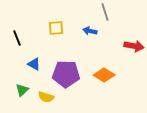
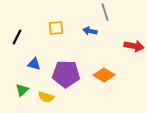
black line: moved 1 px up; rotated 49 degrees clockwise
blue triangle: rotated 16 degrees counterclockwise
